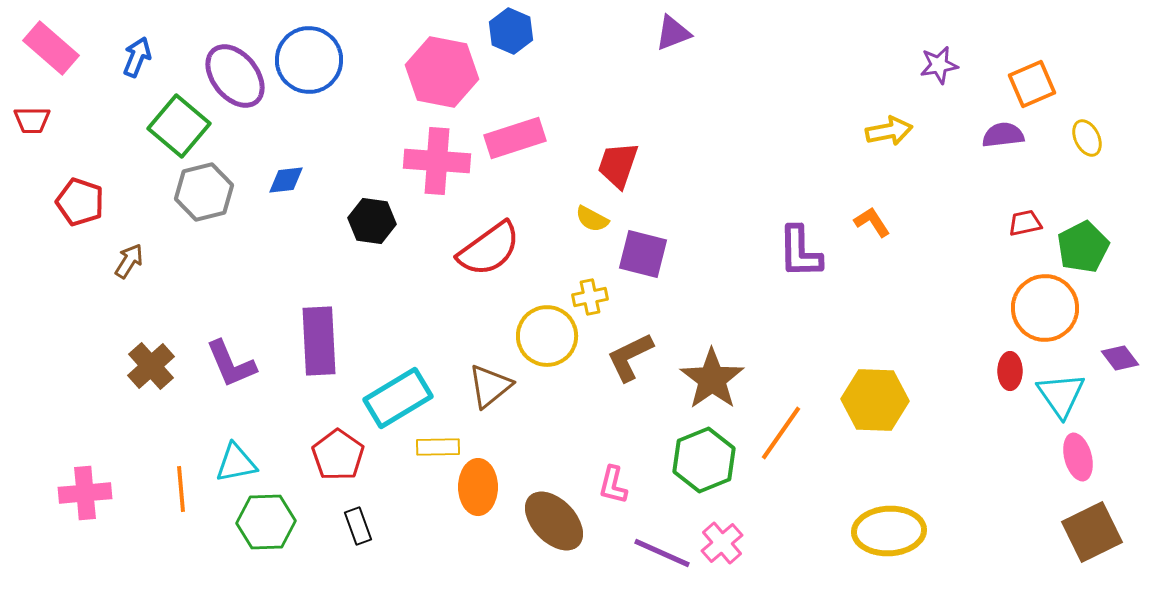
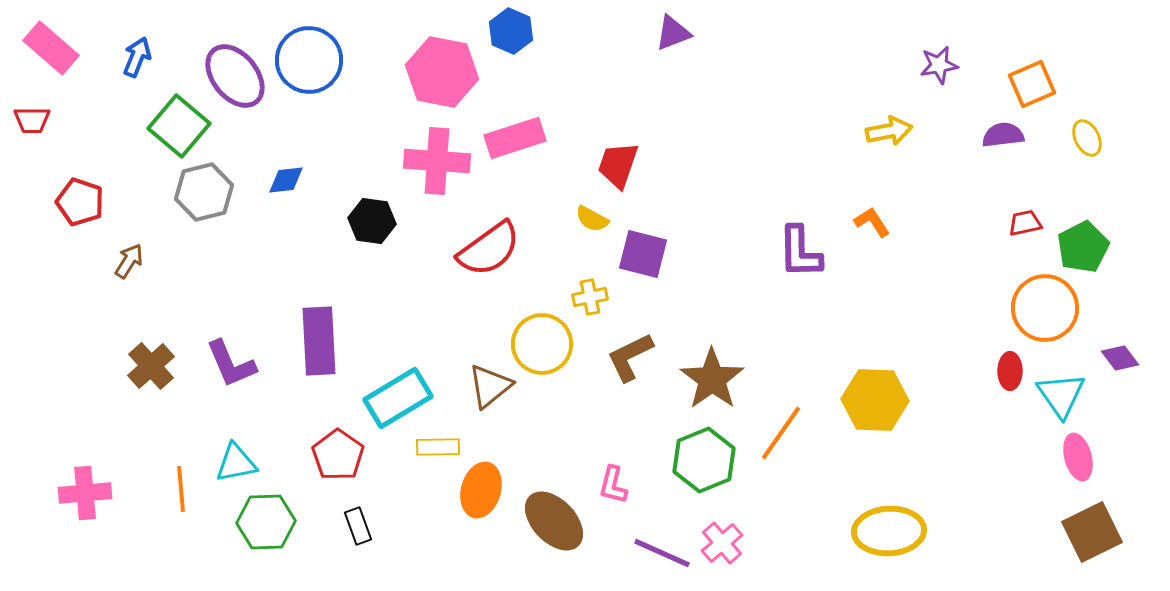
yellow circle at (547, 336): moved 5 px left, 8 px down
orange ellipse at (478, 487): moved 3 px right, 3 px down; rotated 16 degrees clockwise
